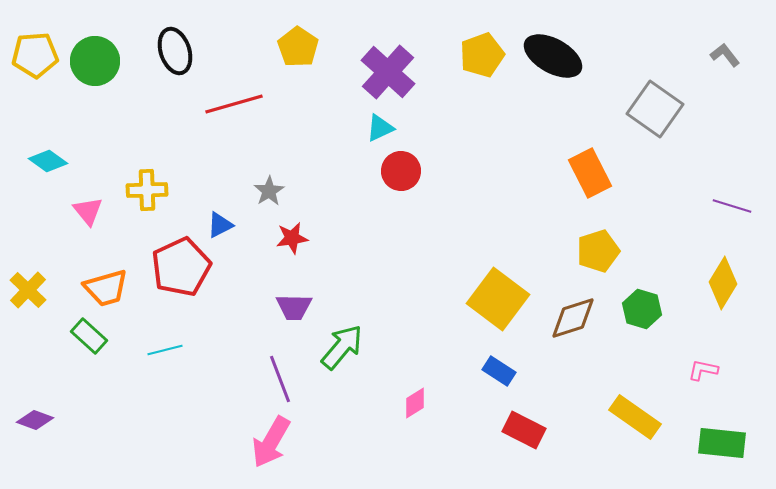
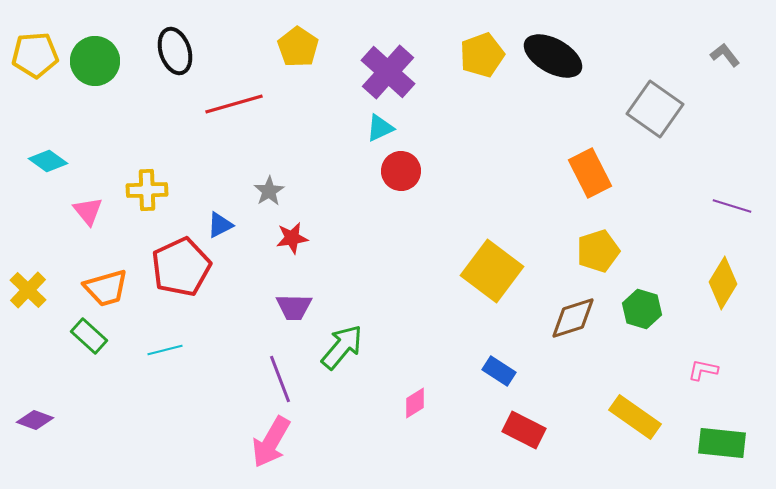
yellow square at (498, 299): moved 6 px left, 28 px up
